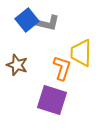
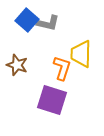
blue square: rotated 10 degrees counterclockwise
yellow trapezoid: moved 1 px down
